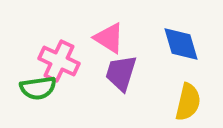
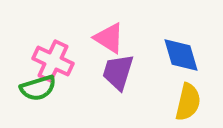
blue diamond: moved 11 px down
pink cross: moved 6 px left
purple trapezoid: moved 3 px left, 1 px up
green semicircle: rotated 9 degrees counterclockwise
